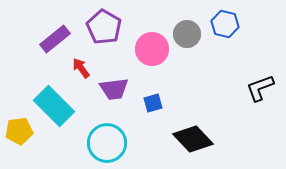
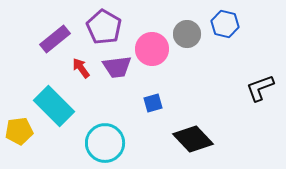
purple trapezoid: moved 3 px right, 22 px up
cyan circle: moved 2 px left
